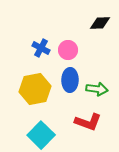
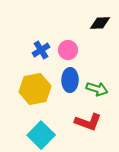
blue cross: moved 2 px down; rotated 30 degrees clockwise
green arrow: rotated 10 degrees clockwise
